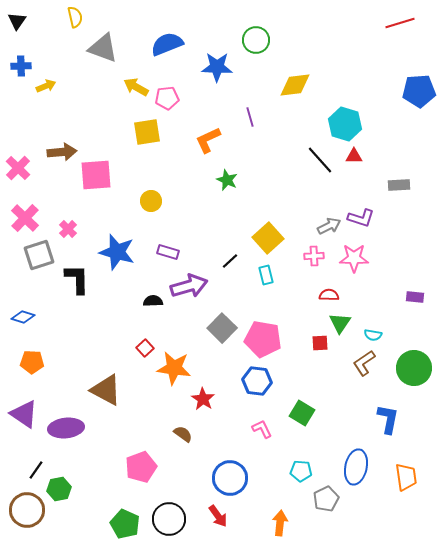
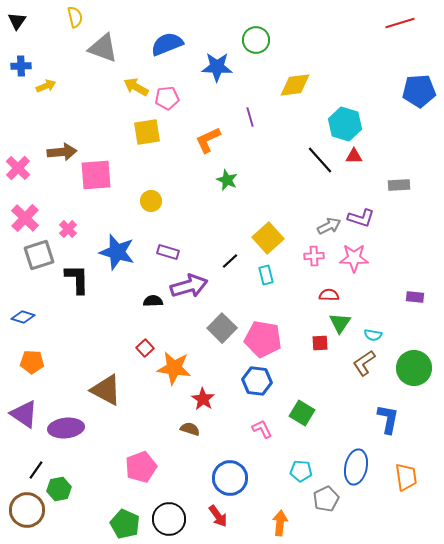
brown semicircle at (183, 434): moved 7 px right, 5 px up; rotated 18 degrees counterclockwise
